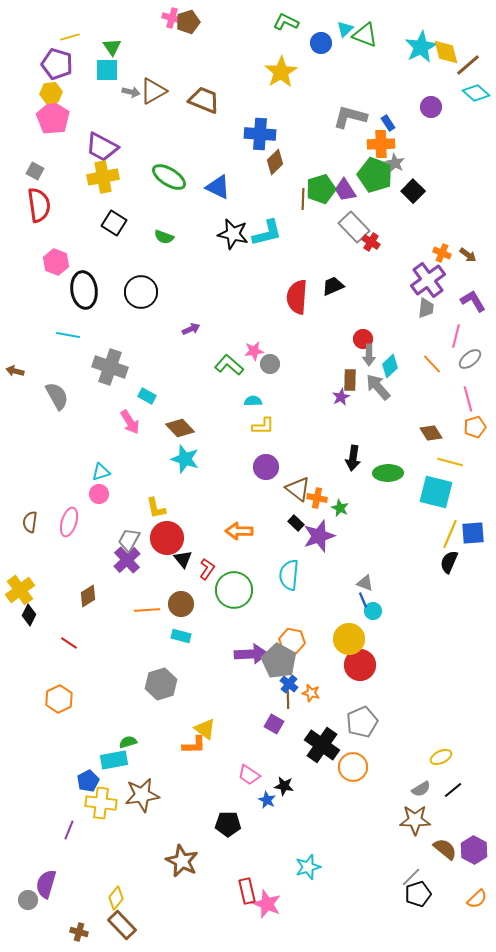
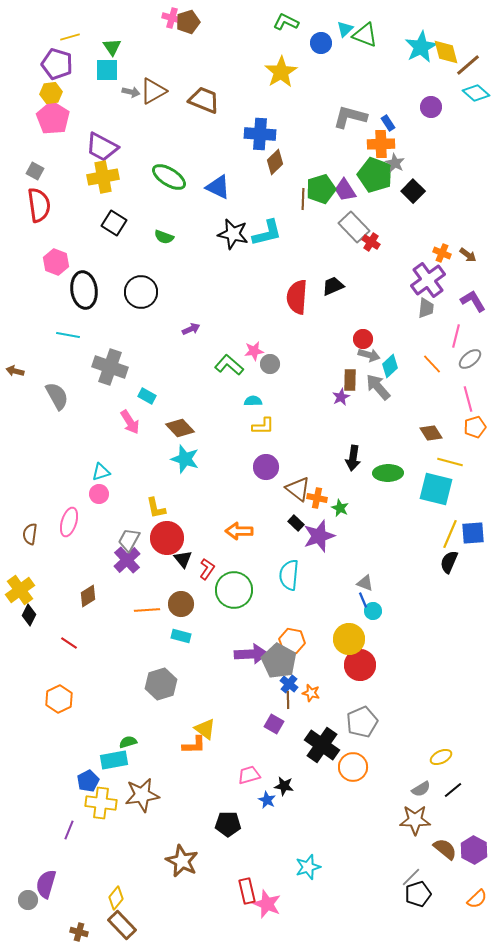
gray arrow at (369, 355): rotated 75 degrees counterclockwise
cyan square at (436, 492): moved 3 px up
brown semicircle at (30, 522): moved 12 px down
pink trapezoid at (249, 775): rotated 130 degrees clockwise
